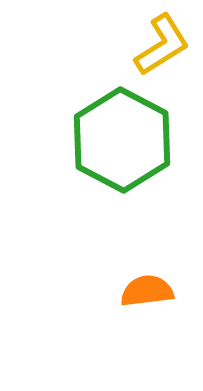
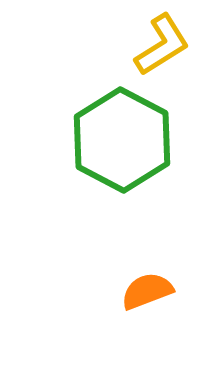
orange semicircle: rotated 14 degrees counterclockwise
